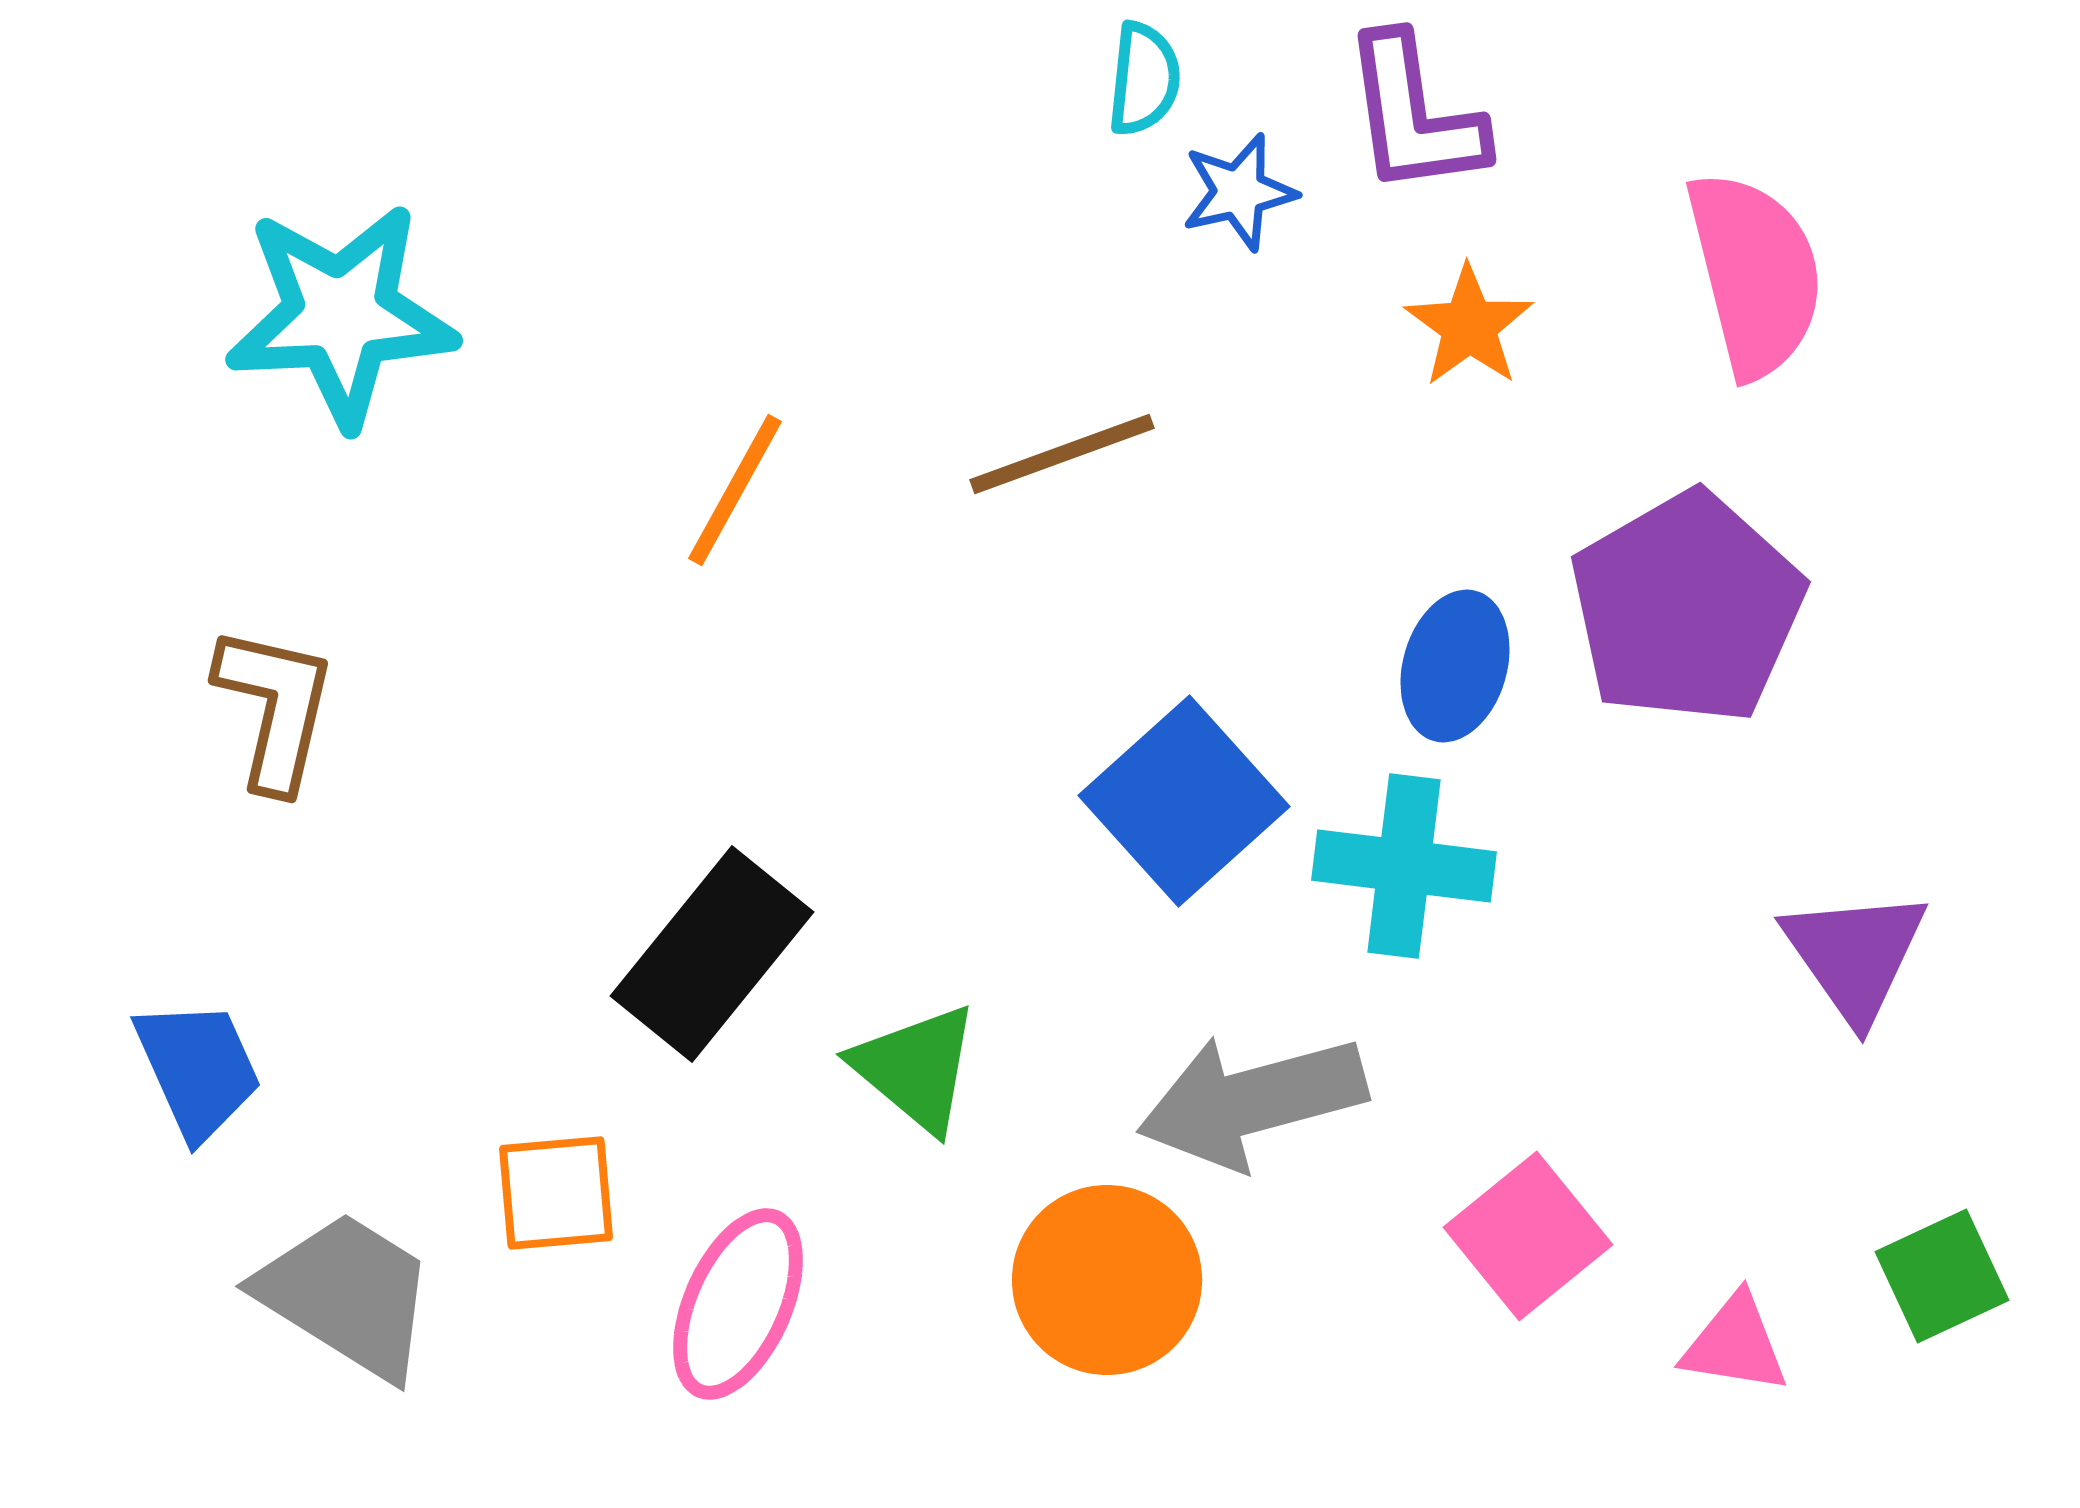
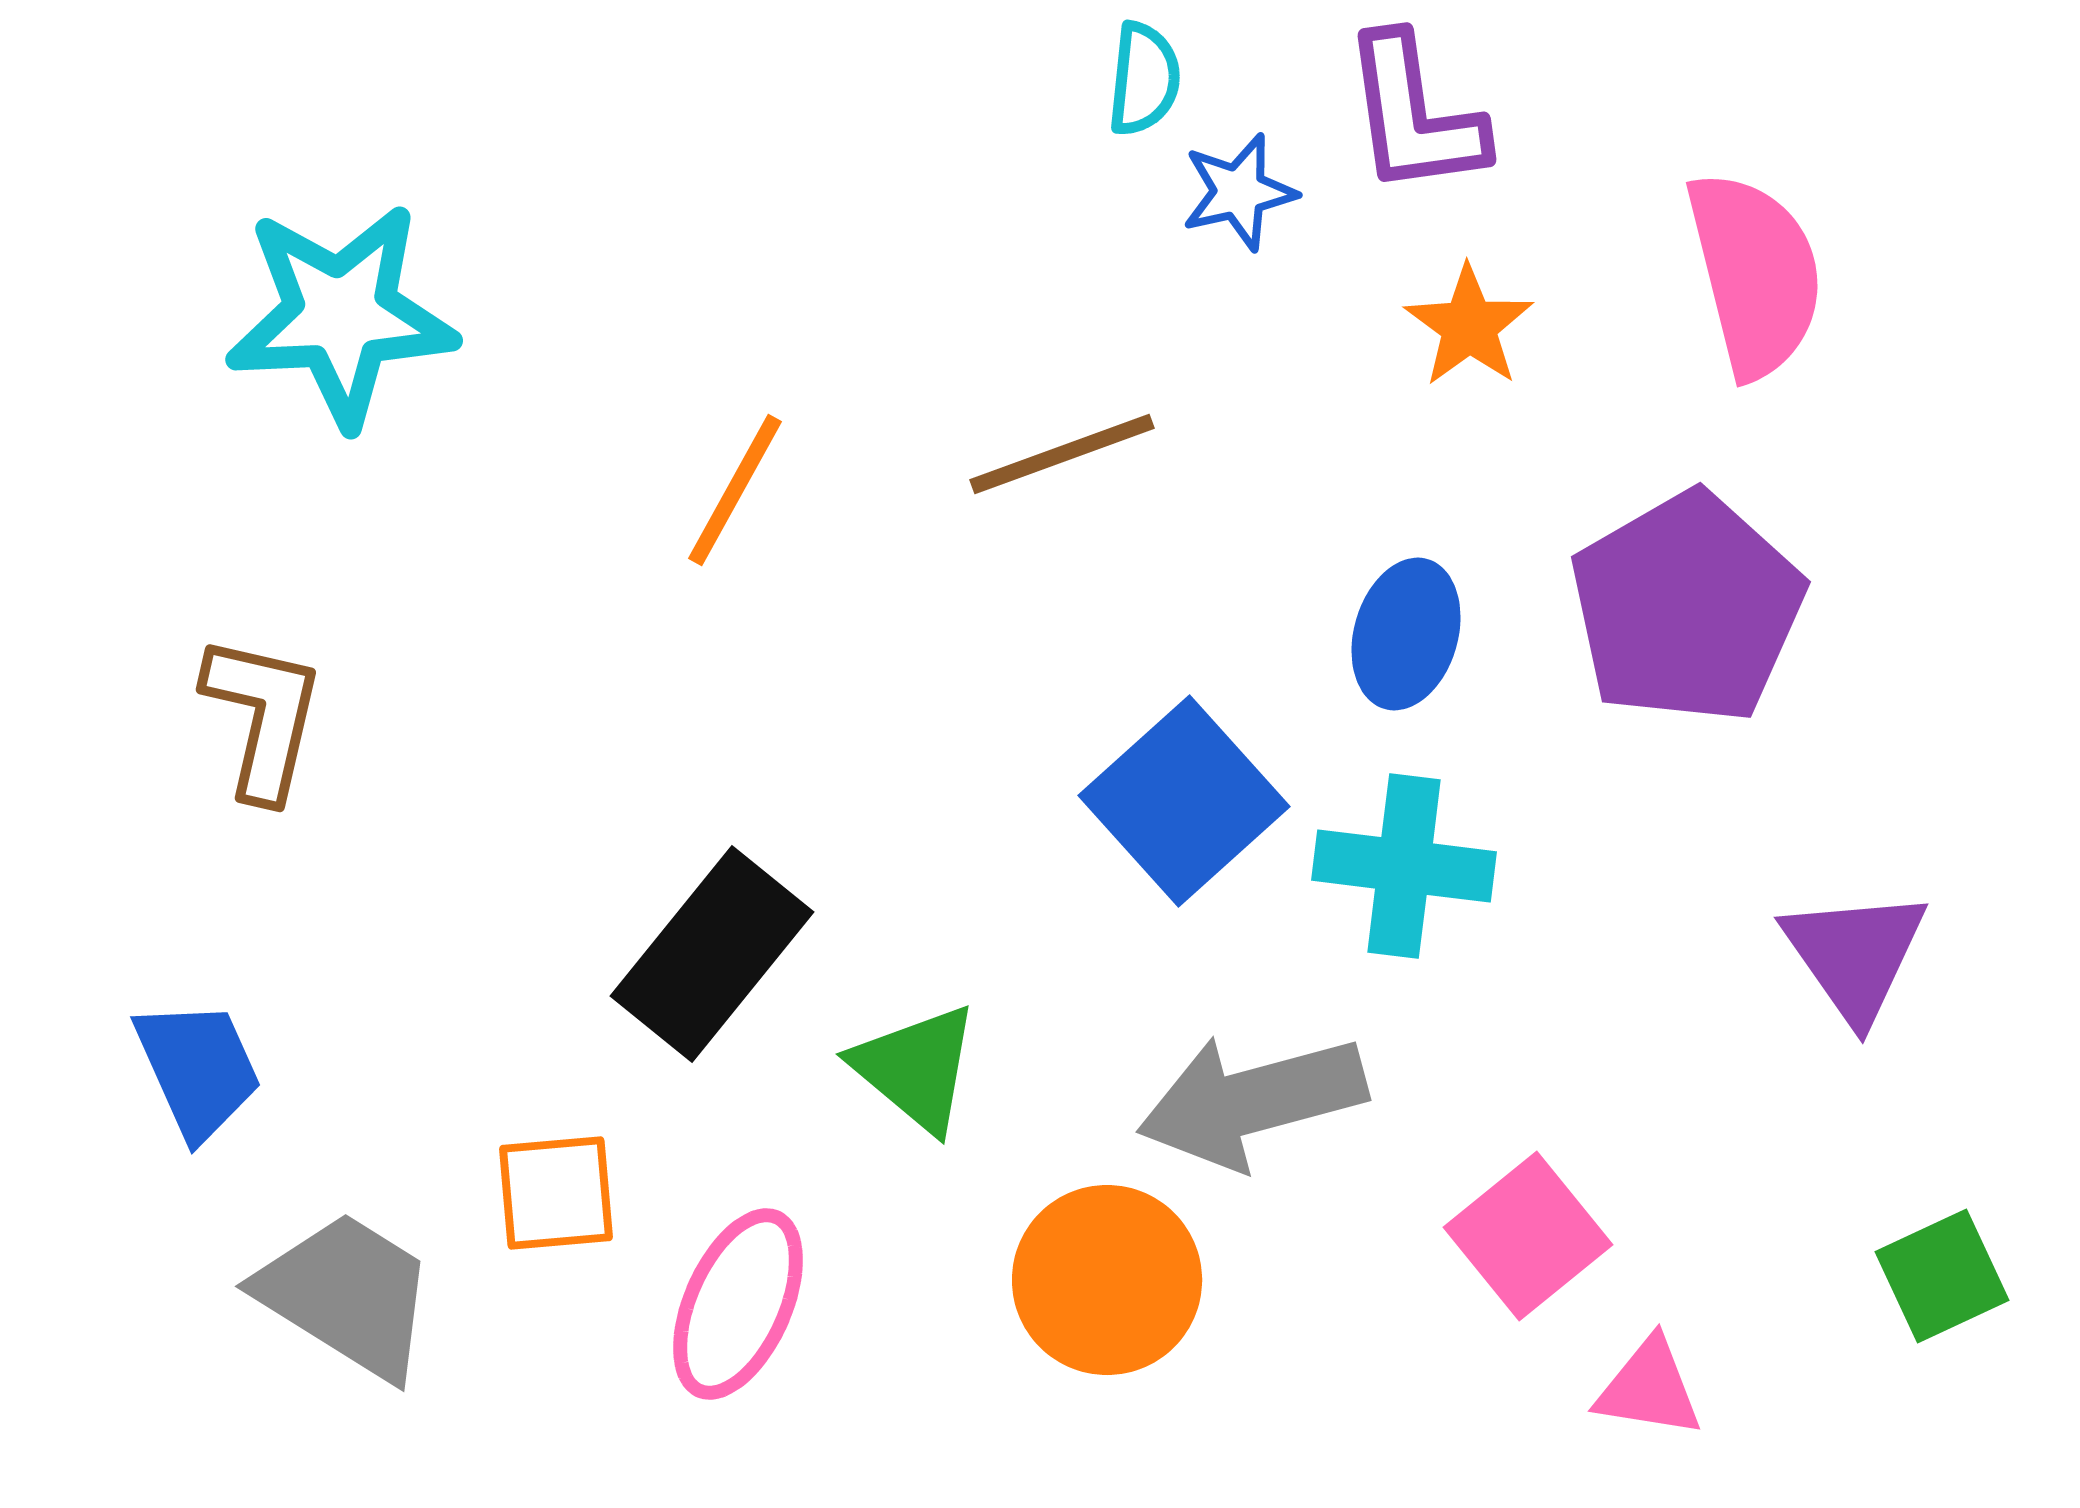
blue ellipse: moved 49 px left, 32 px up
brown L-shape: moved 12 px left, 9 px down
pink triangle: moved 86 px left, 44 px down
